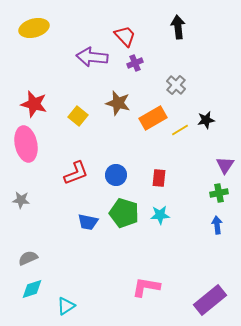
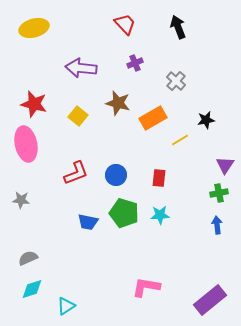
black arrow: rotated 15 degrees counterclockwise
red trapezoid: moved 12 px up
purple arrow: moved 11 px left, 11 px down
gray cross: moved 4 px up
yellow line: moved 10 px down
